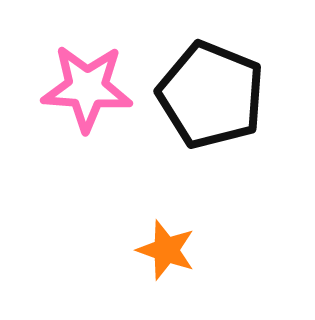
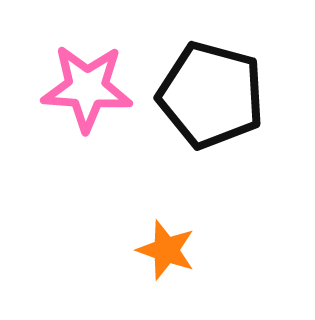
black pentagon: rotated 7 degrees counterclockwise
